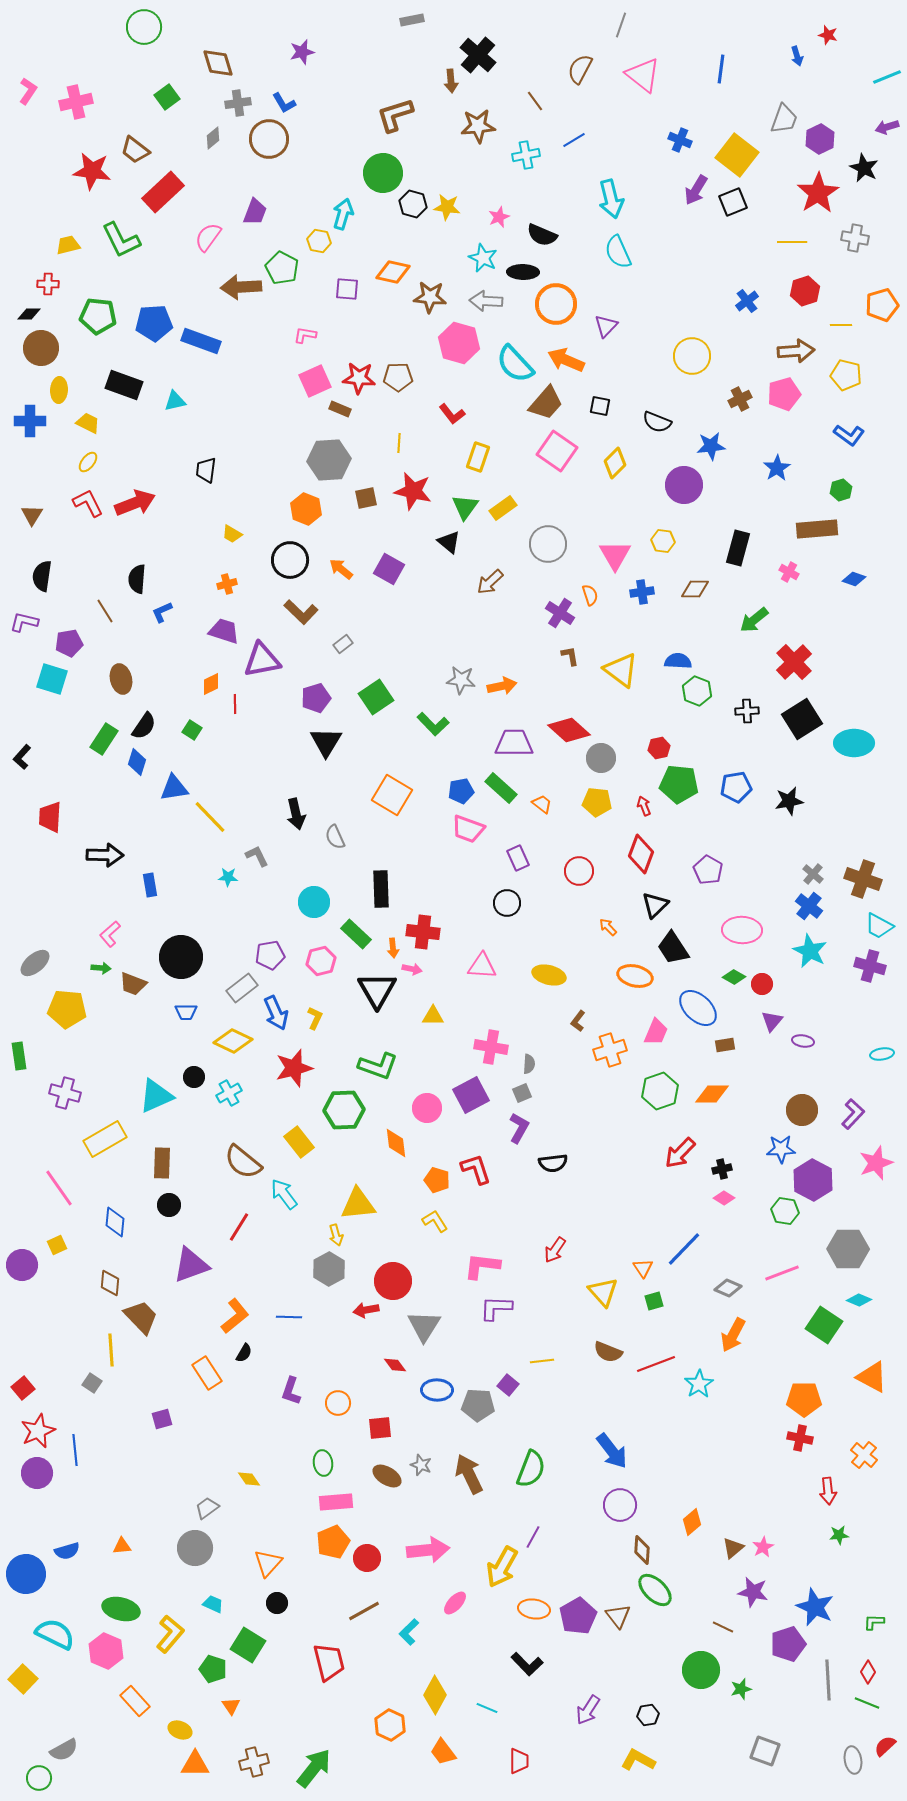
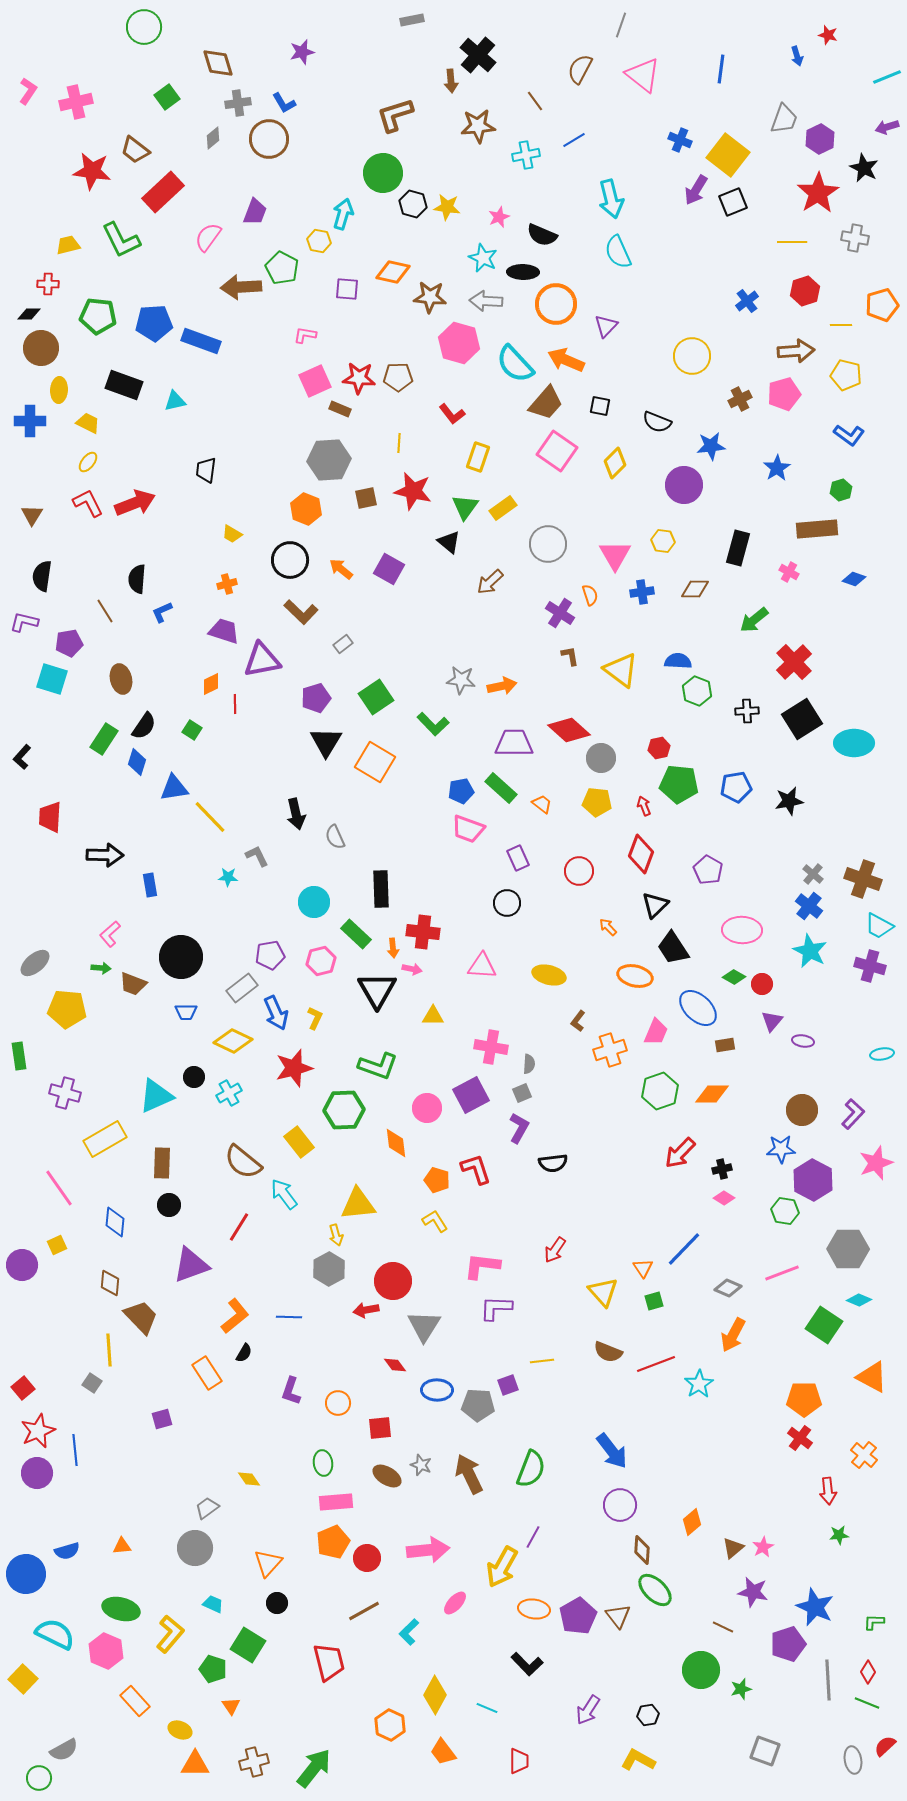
yellow square at (737, 155): moved 9 px left
orange square at (392, 795): moved 17 px left, 33 px up
yellow line at (111, 1350): moved 2 px left
purple square at (508, 1385): rotated 30 degrees clockwise
red cross at (800, 1438): rotated 25 degrees clockwise
